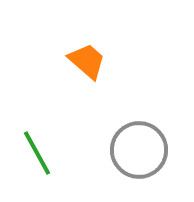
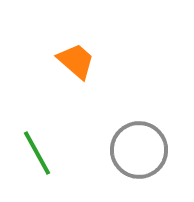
orange trapezoid: moved 11 px left
